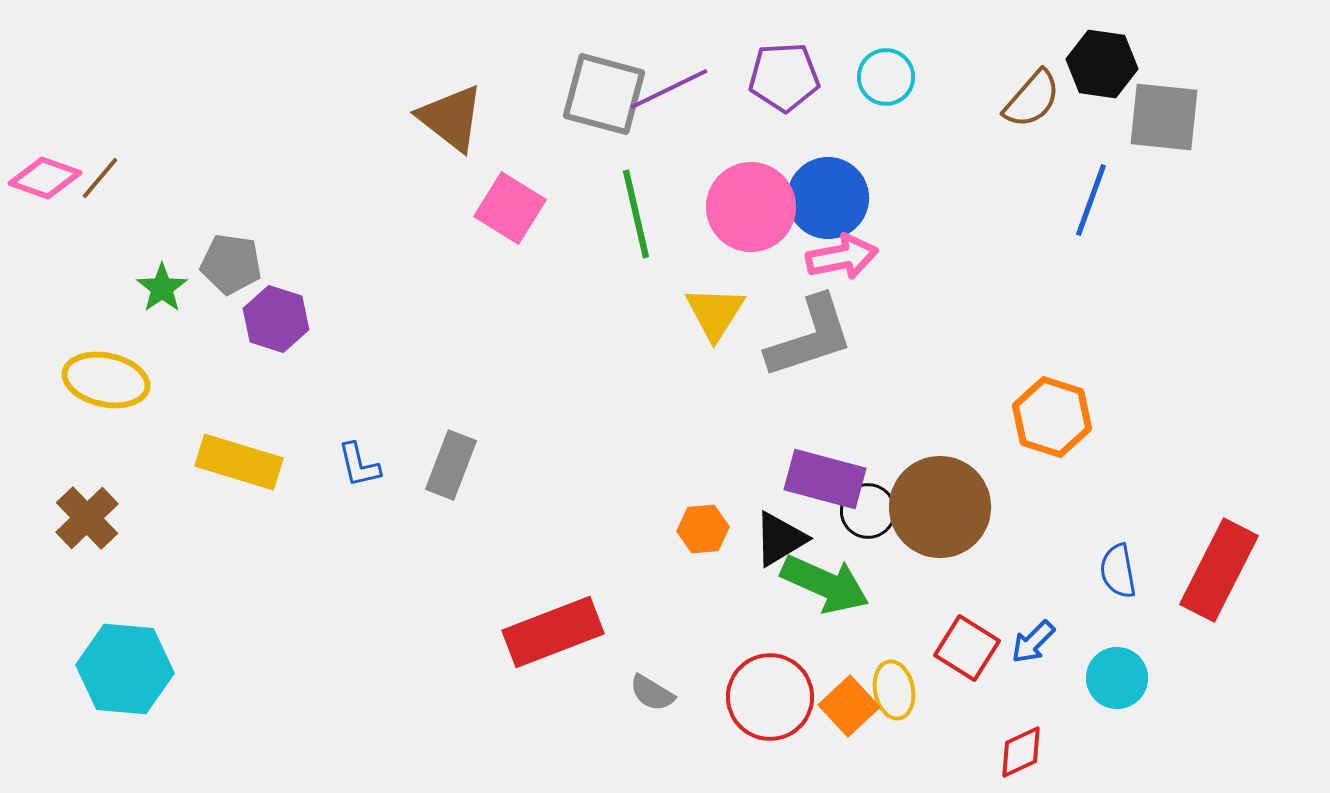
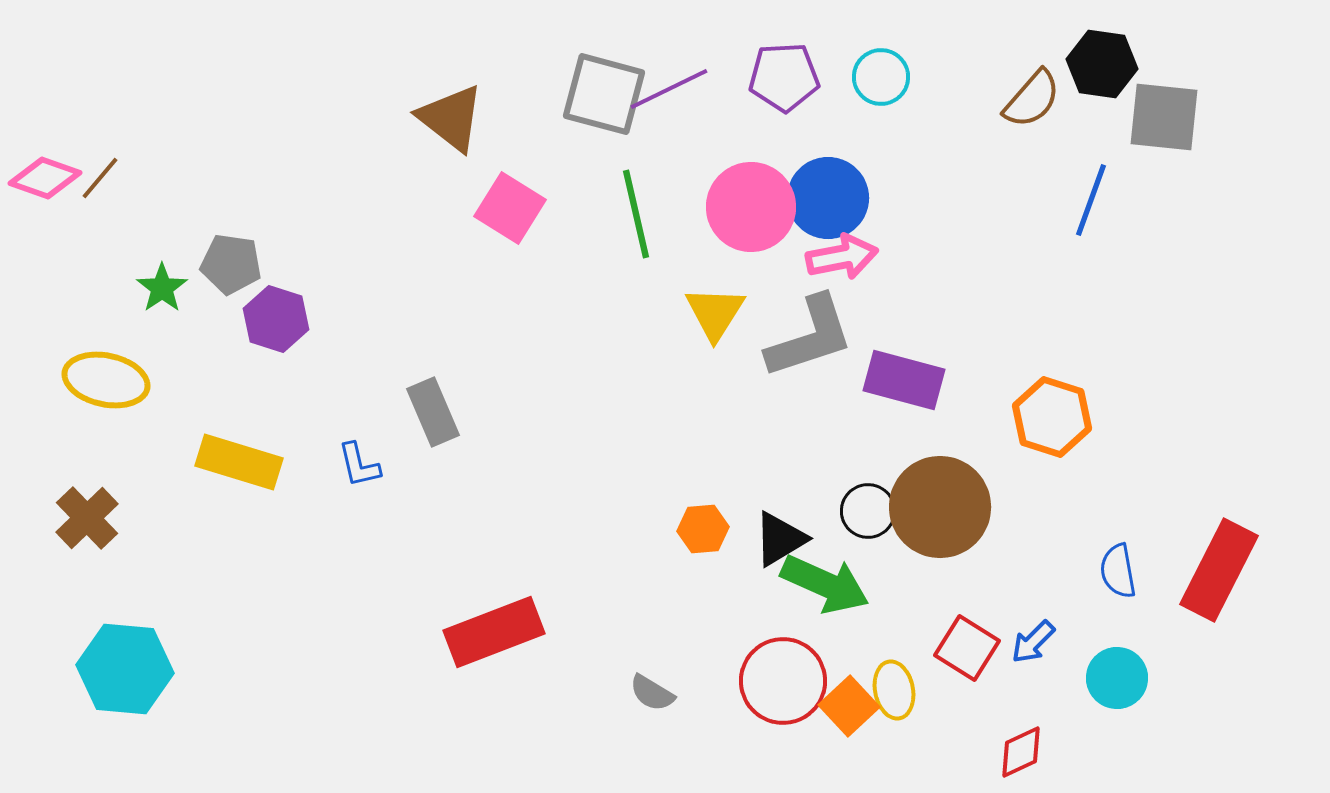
cyan circle at (886, 77): moved 5 px left
gray rectangle at (451, 465): moved 18 px left, 53 px up; rotated 44 degrees counterclockwise
purple rectangle at (825, 479): moved 79 px right, 99 px up
red rectangle at (553, 632): moved 59 px left
red circle at (770, 697): moved 13 px right, 16 px up
